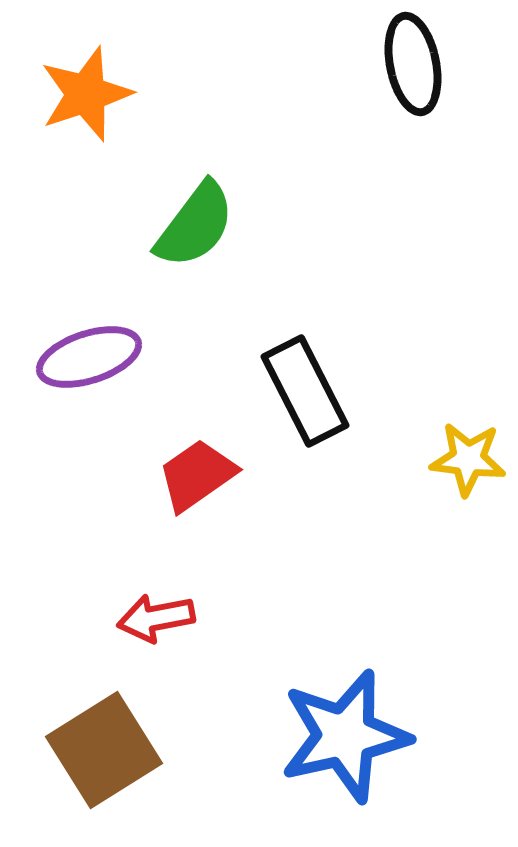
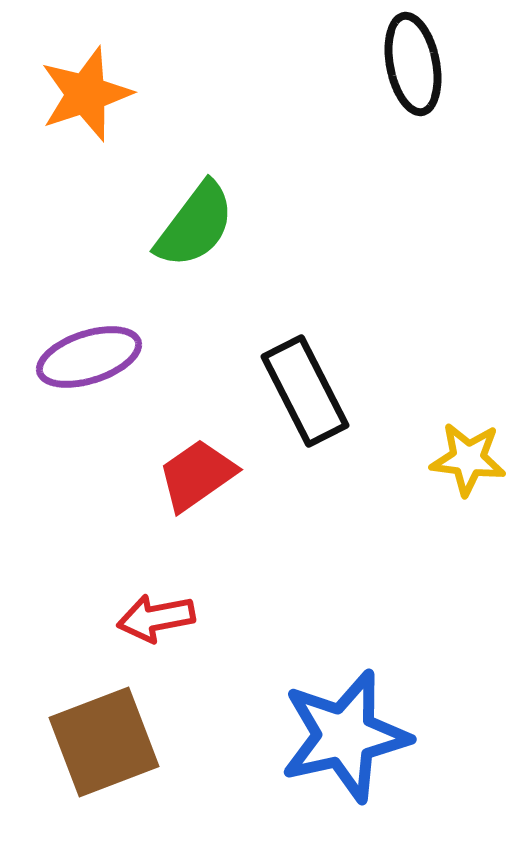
brown square: moved 8 px up; rotated 11 degrees clockwise
